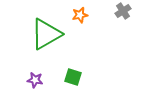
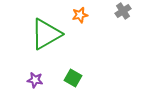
green square: moved 1 px down; rotated 12 degrees clockwise
